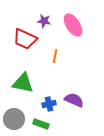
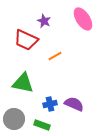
purple star: rotated 16 degrees clockwise
pink ellipse: moved 10 px right, 6 px up
red trapezoid: moved 1 px right, 1 px down
orange line: rotated 48 degrees clockwise
purple semicircle: moved 4 px down
blue cross: moved 1 px right
green rectangle: moved 1 px right, 1 px down
